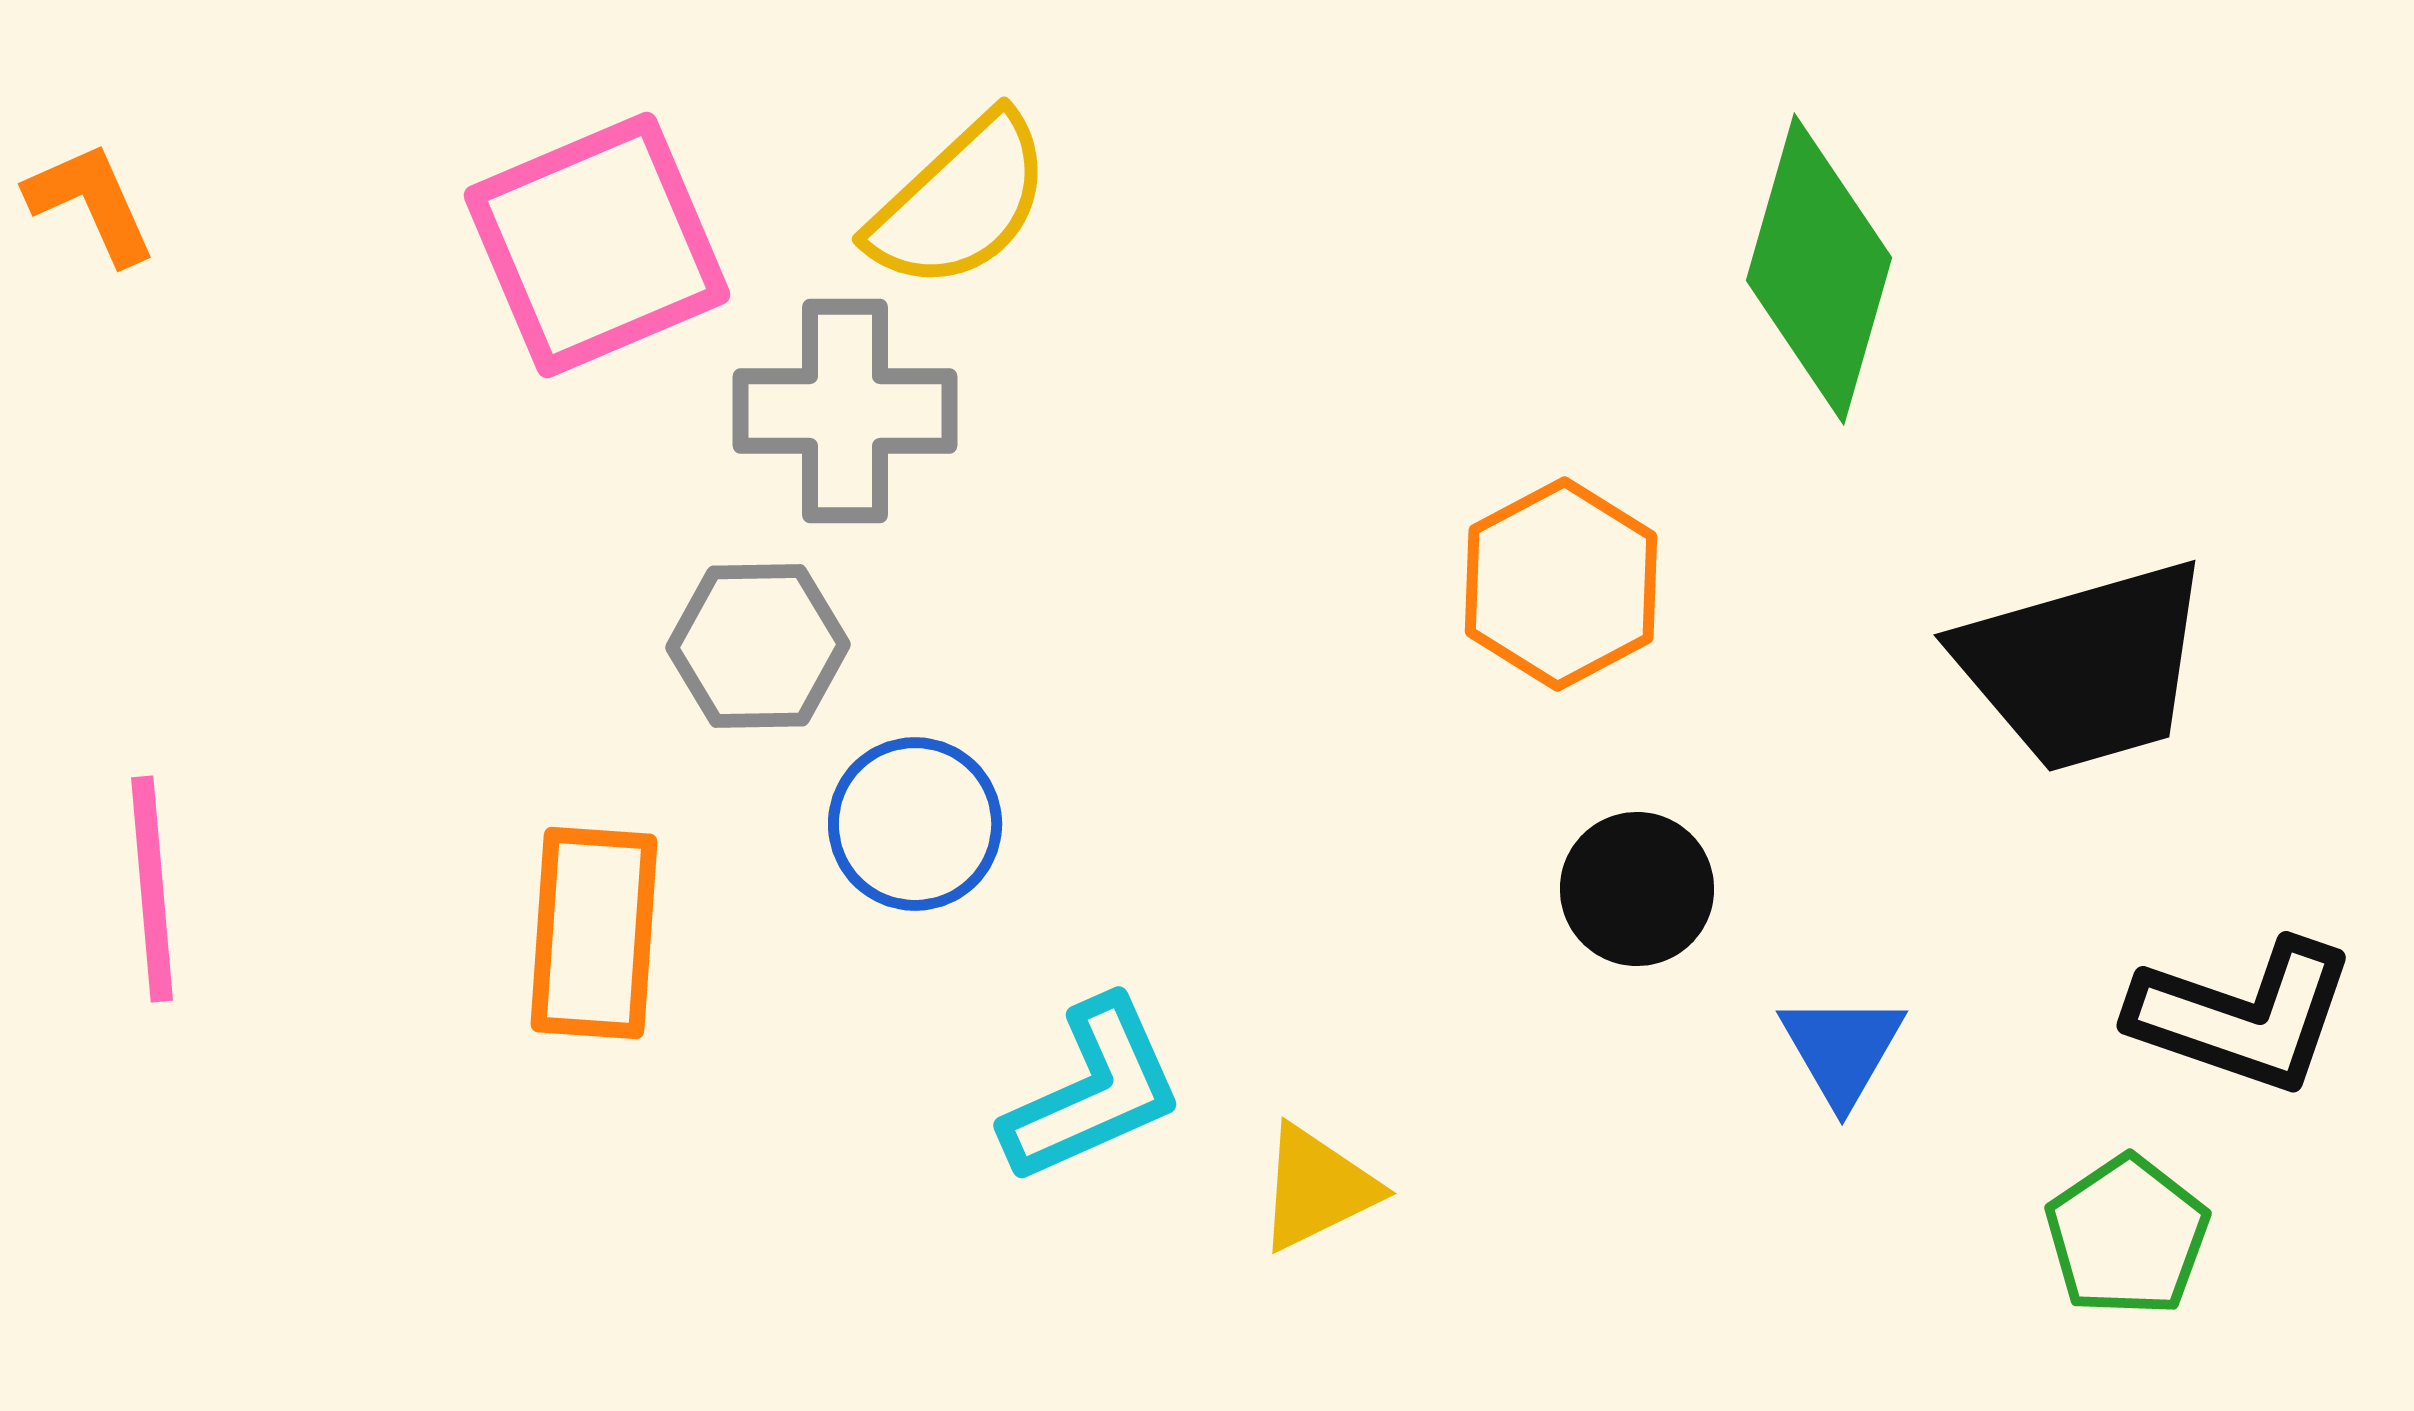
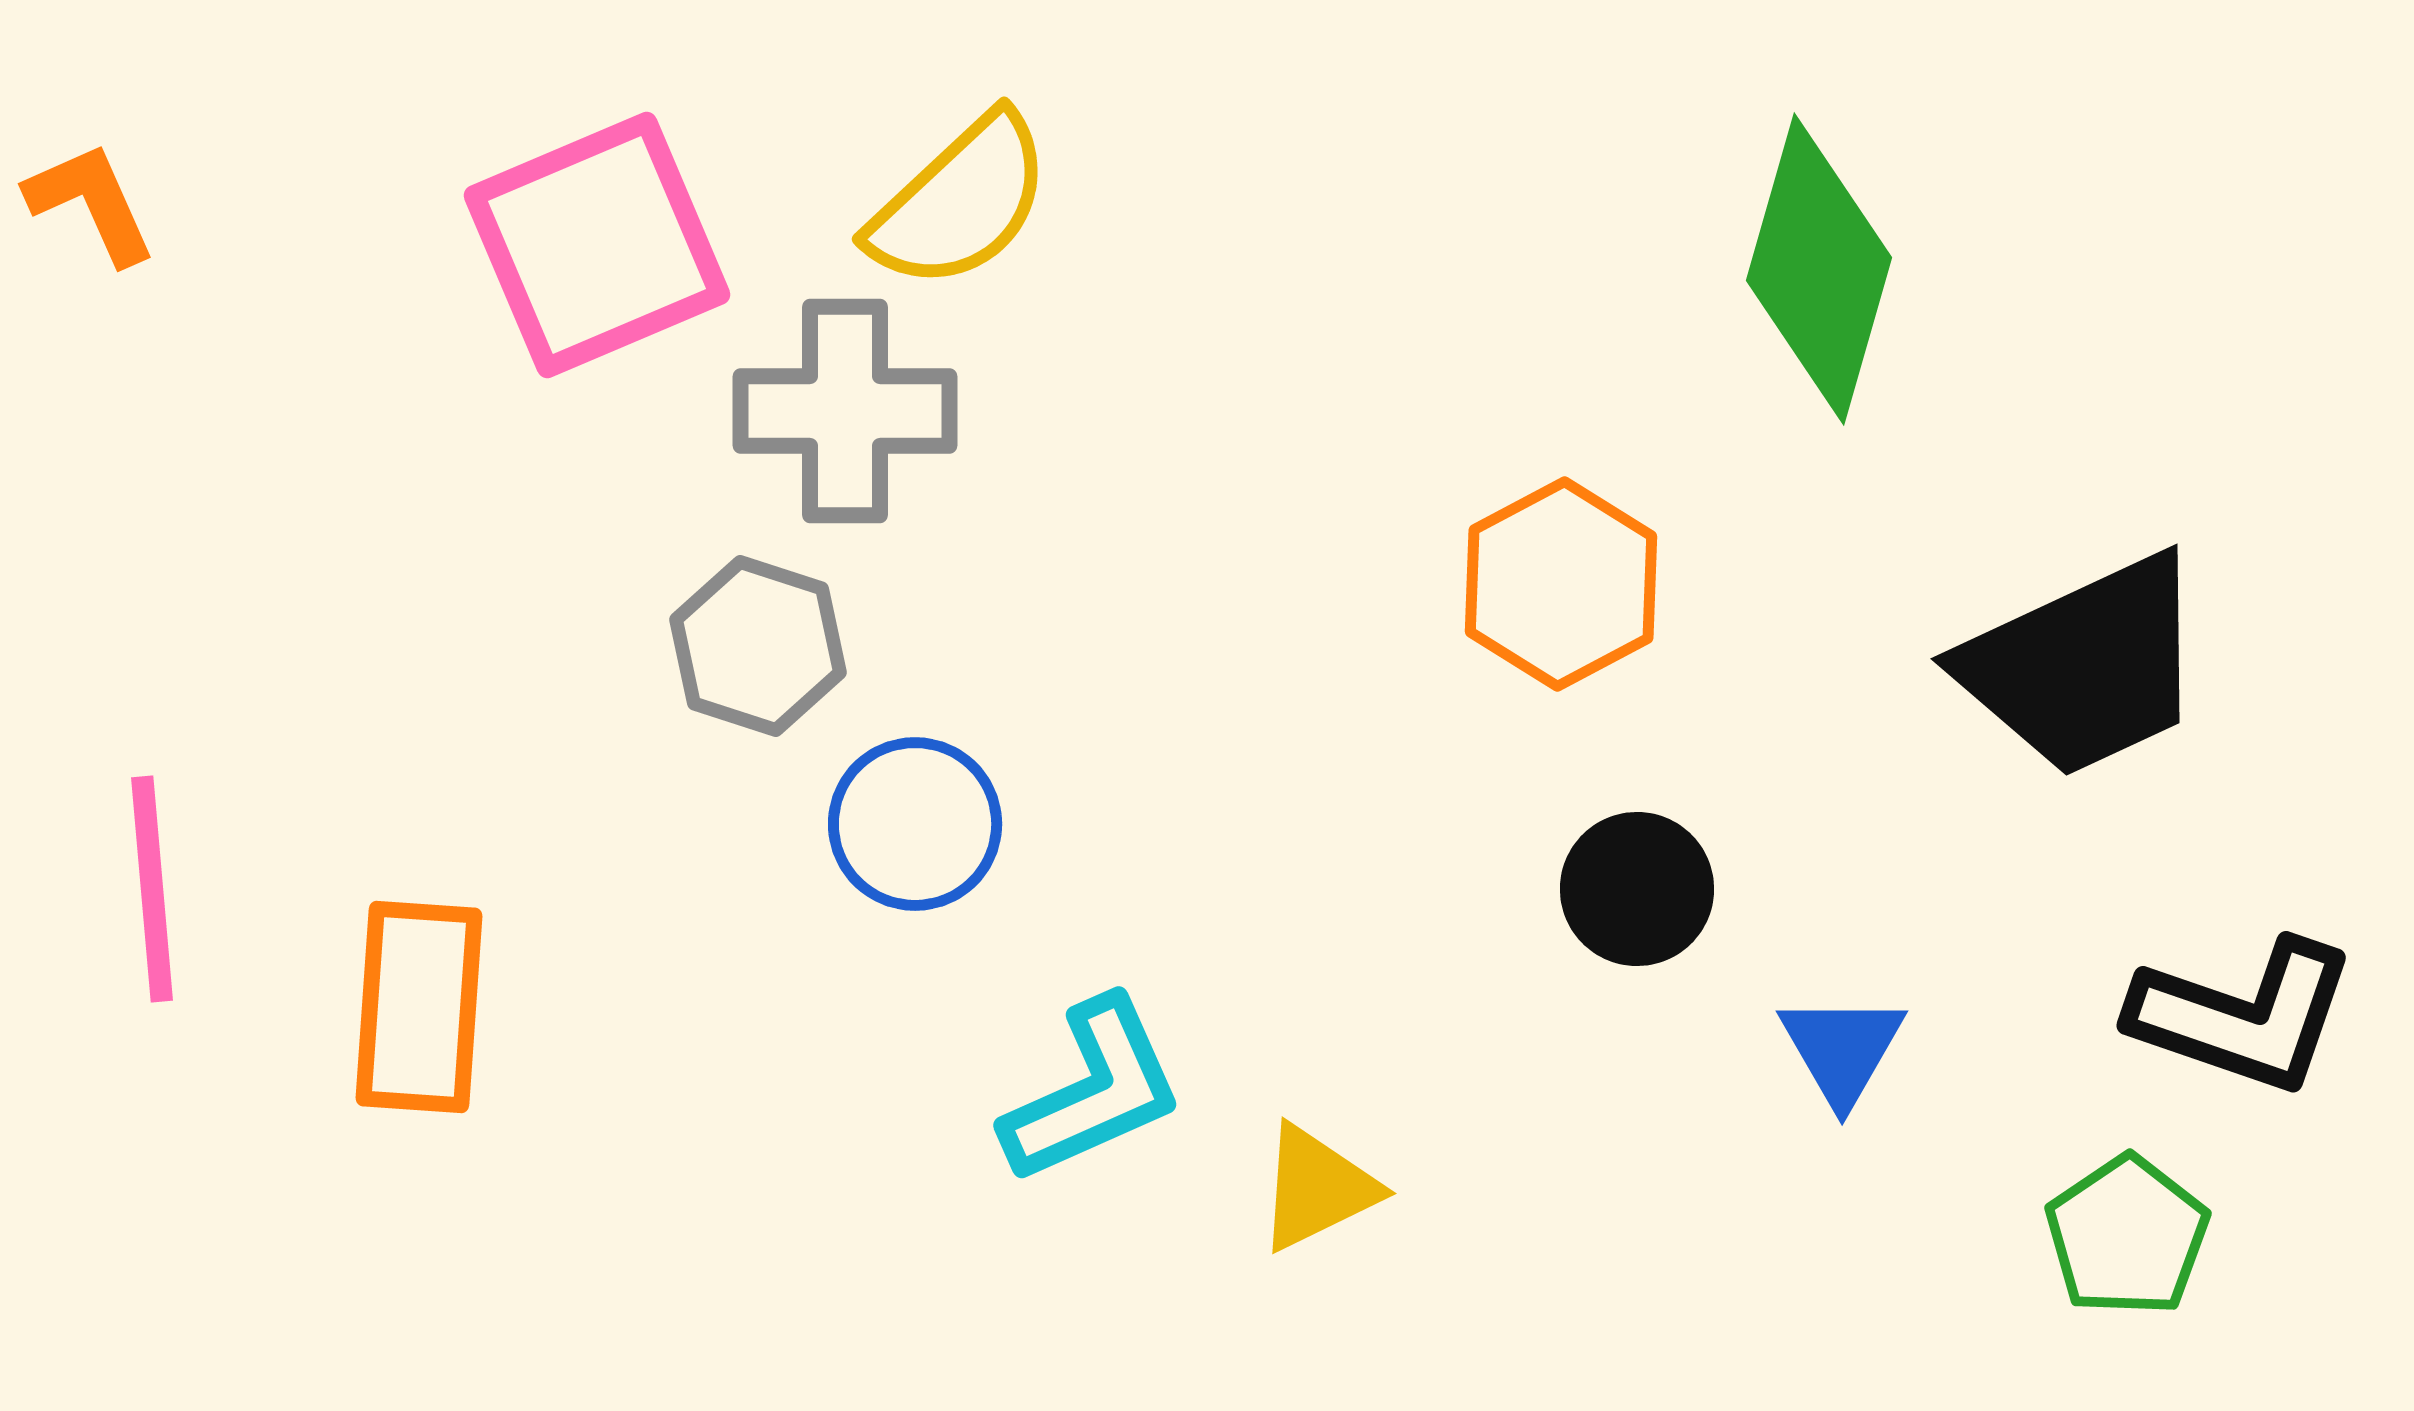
gray hexagon: rotated 19 degrees clockwise
black trapezoid: rotated 9 degrees counterclockwise
orange rectangle: moved 175 px left, 74 px down
